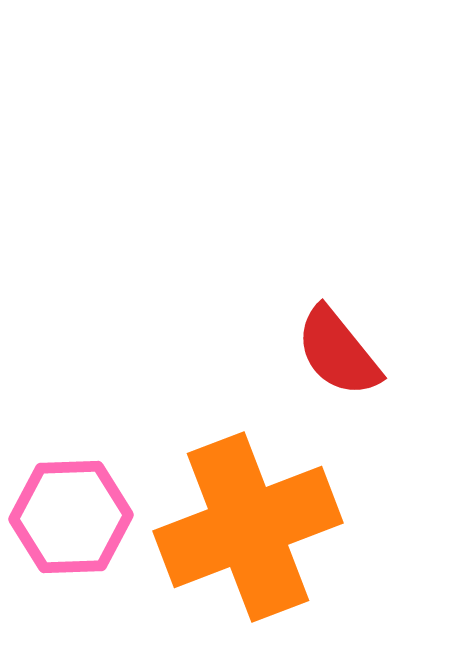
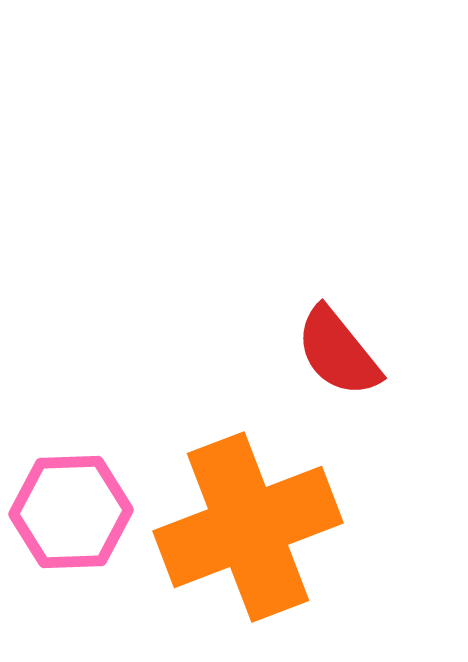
pink hexagon: moved 5 px up
